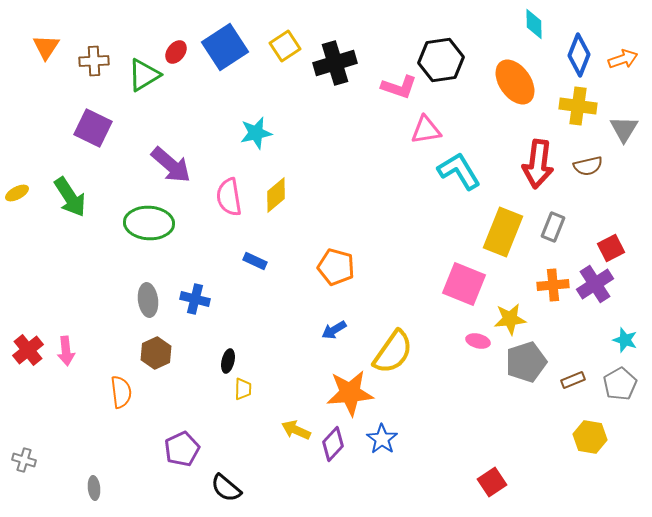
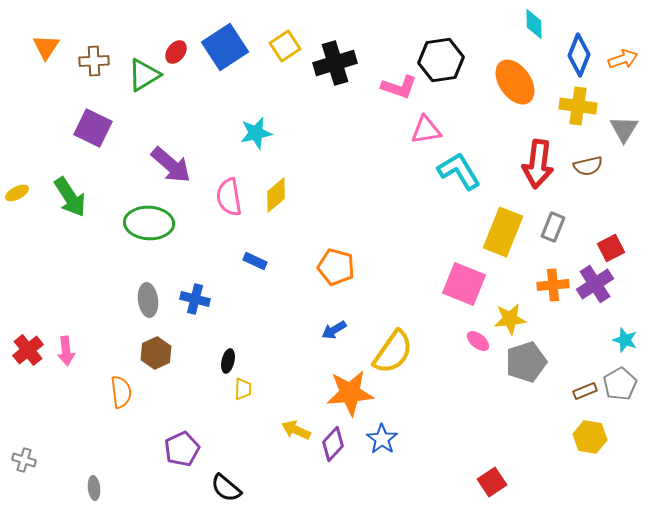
pink ellipse at (478, 341): rotated 25 degrees clockwise
brown rectangle at (573, 380): moved 12 px right, 11 px down
